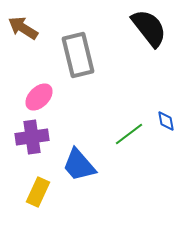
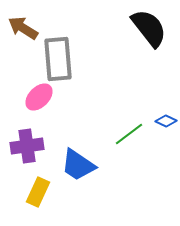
gray rectangle: moved 20 px left, 4 px down; rotated 9 degrees clockwise
blue diamond: rotated 55 degrees counterclockwise
purple cross: moved 5 px left, 9 px down
blue trapezoid: moved 1 px left; rotated 15 degrees counterclockwise
